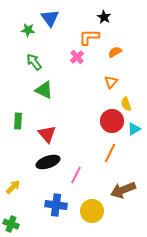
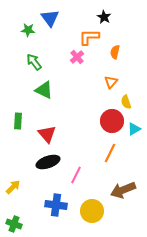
orange semicircle: rotated 48 degrees counterclockwise
yellow semicircle: moved 2 px up
green cross: moved 3 px right
